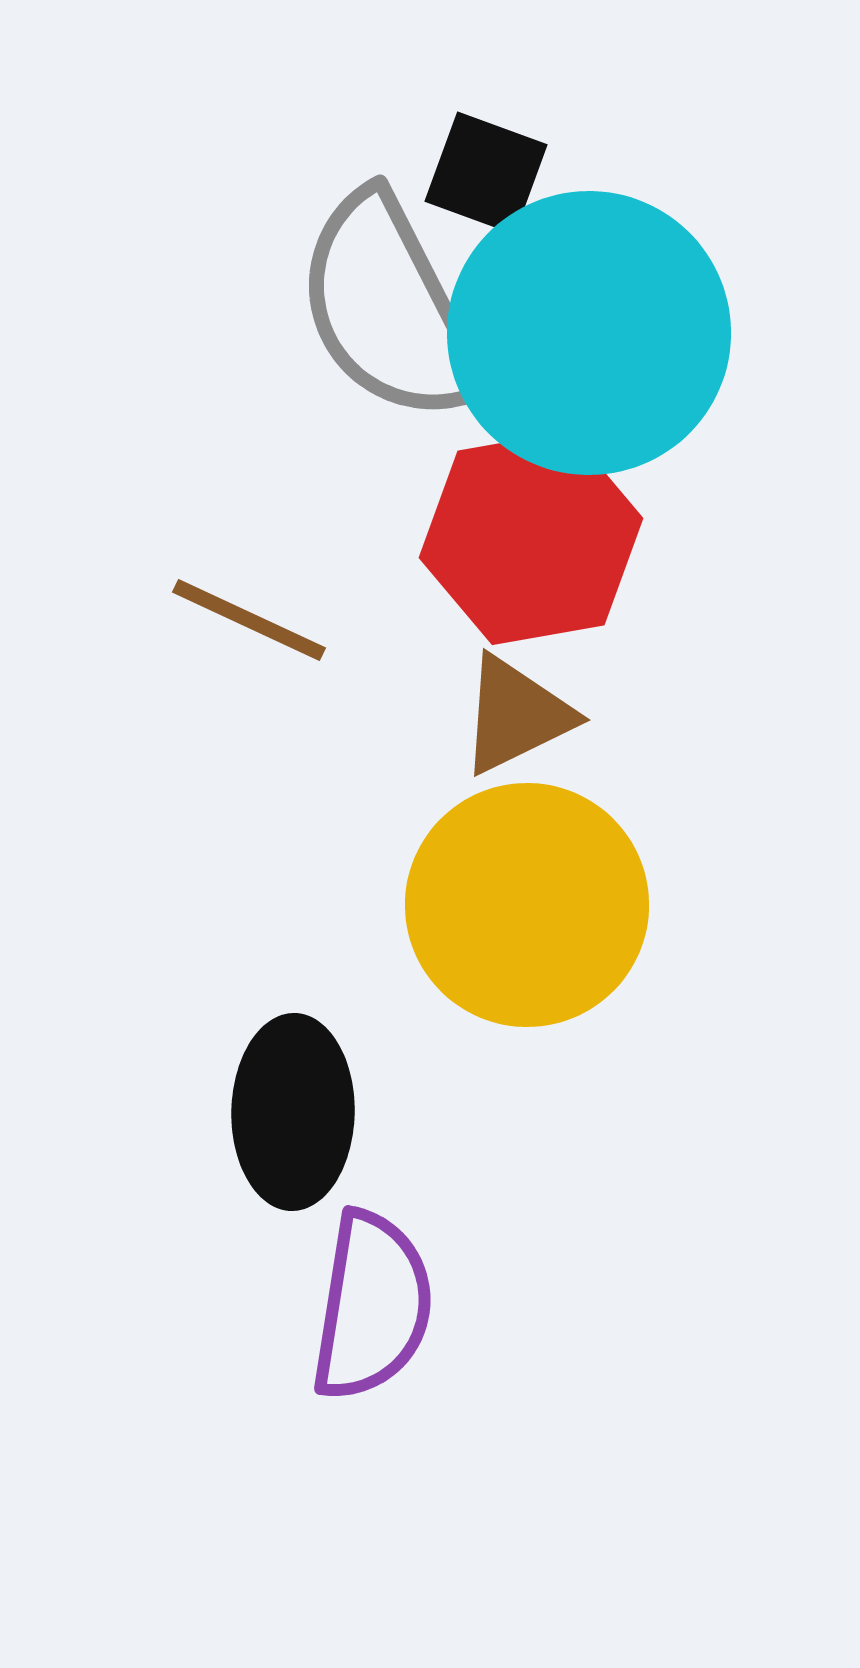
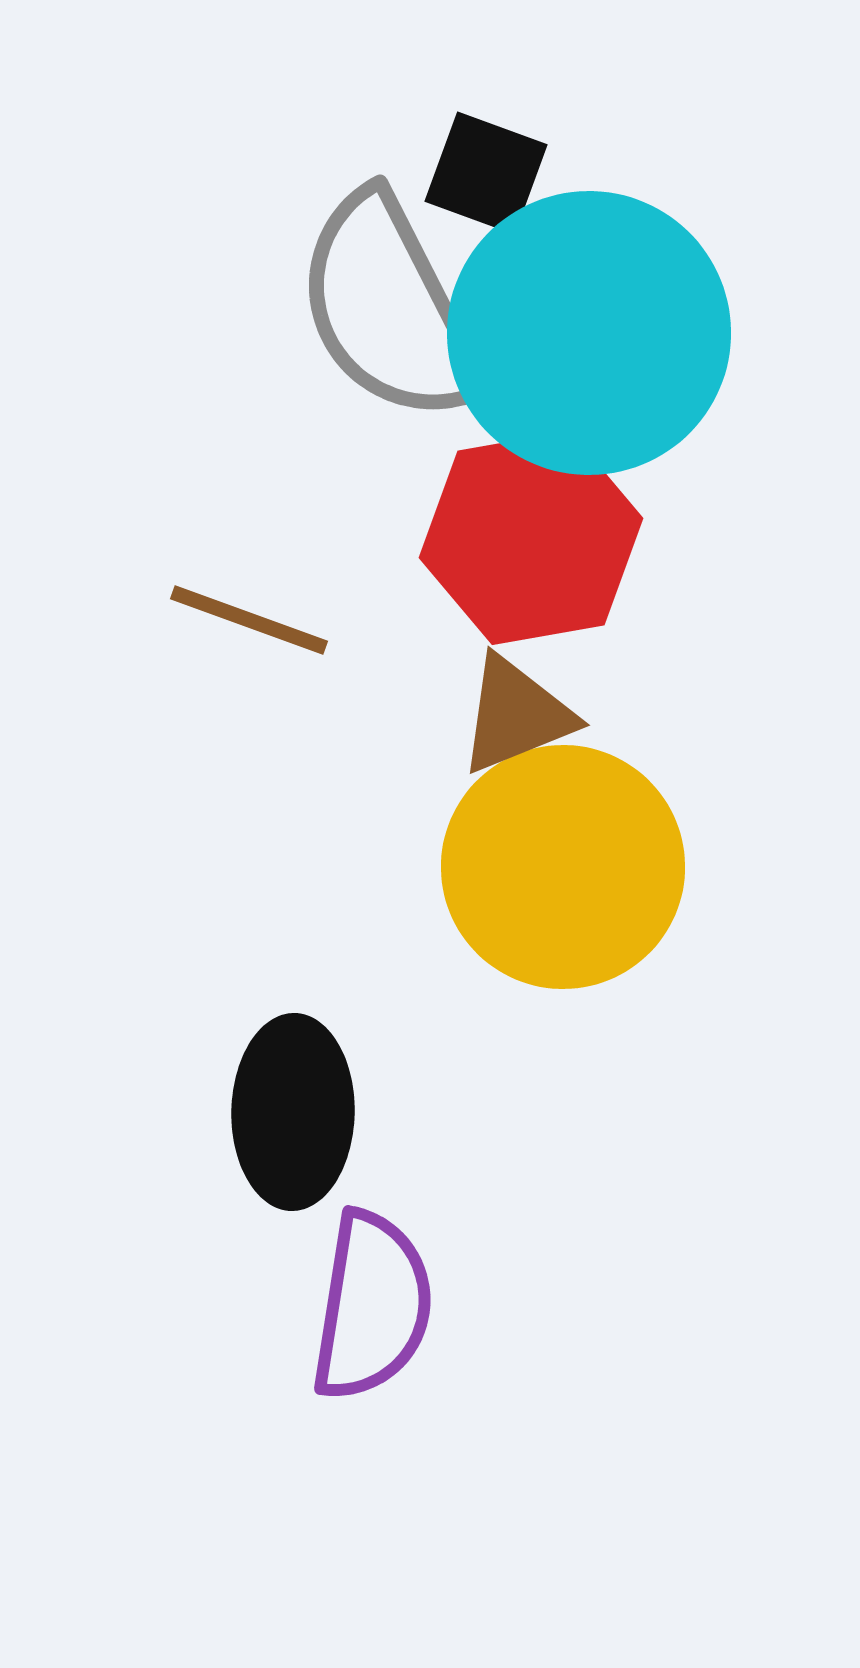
brown line: rotated 5 degrees counterclockwise
brown triangle: rotated 4 degrees clockwise
yellow circle: moved 36 px right, 38 px up
